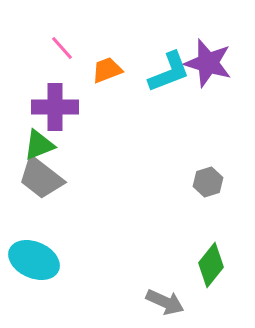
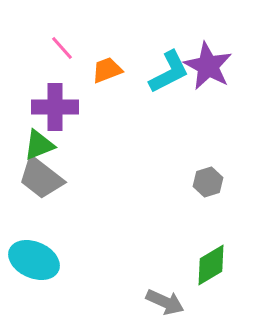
purple star: moved 3 px down; rotated 12 degrees clockwise
cyan L-shape: rotated 6 degrees counterclockwise
green diamond: rotated 21 degrees clockwise
